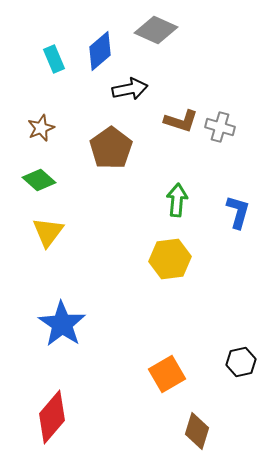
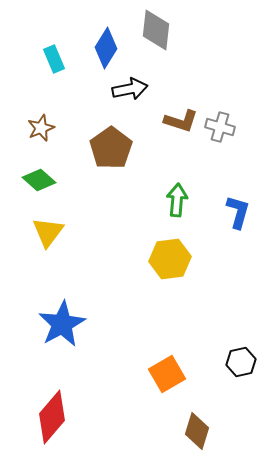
gray diamond: rotated 72 degrees clockwise
blue diamond: moved 6 px right, 3 px up; rotated 18 degrees counterclockwise
blue star: rotated 9 degrees clockwise
